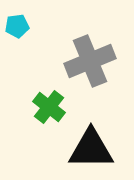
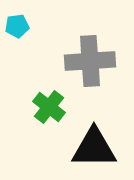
gray cross: rotated 18 degrees clockwise
black triangle: moved 3 px right, 1 px up
